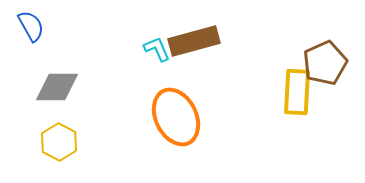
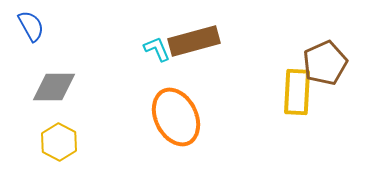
gray diamond: moved 3 px left
